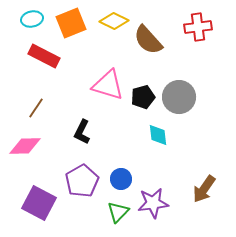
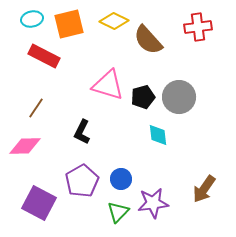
orange square: moved 2 px left, 1 px down; rotated 8 degrees clockwise
